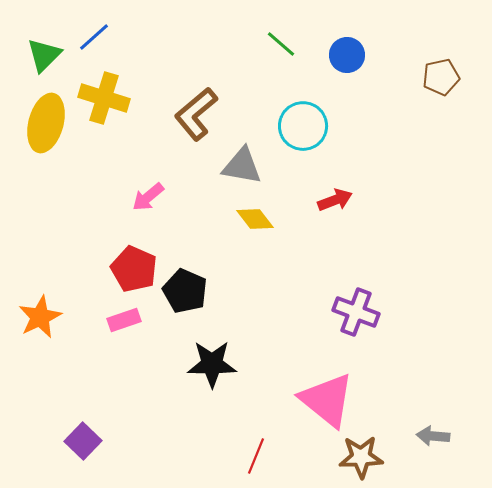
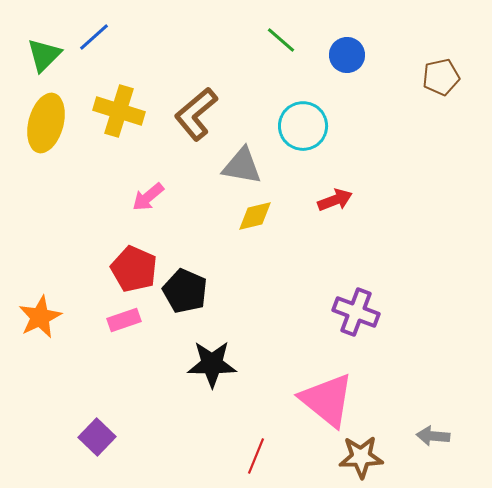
green line: moved 4 px up
yellow cross: moved 15 px right, 13 px down
yellow diamond: moved 3 px up; rotated 66 degrees counterclockwise
purple square: moved 14 px right, 4 px up
